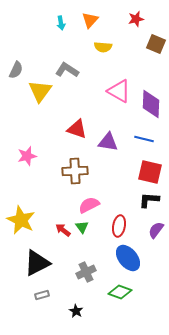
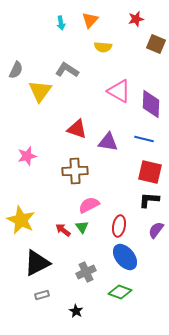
blue ellipse: moved 3 px left, 1 px up
